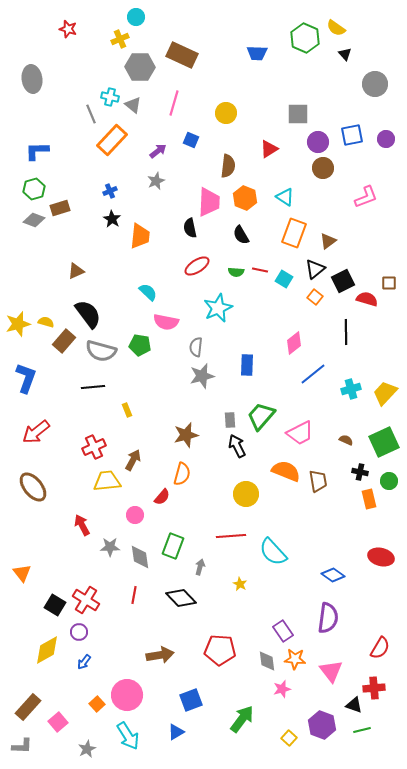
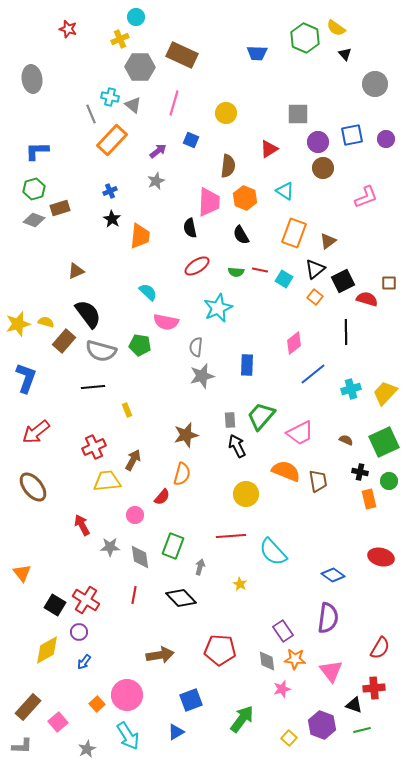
cyan triangle at (285, 197): moved 6 px up
